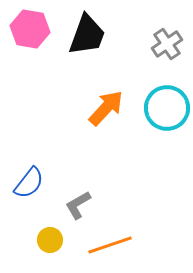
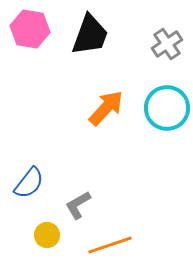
black trapezoid: moved 3 px right
yellow circle: moved 3 px left, 5 px up
